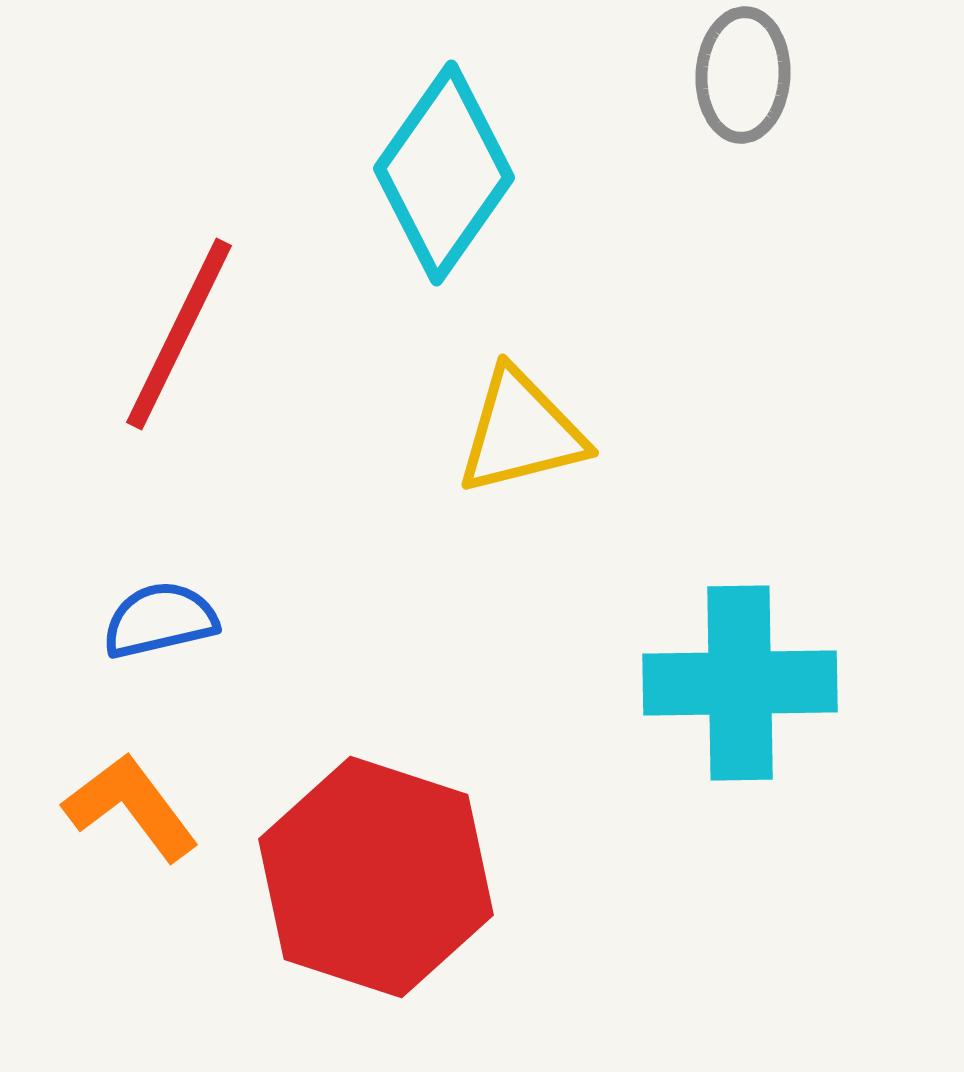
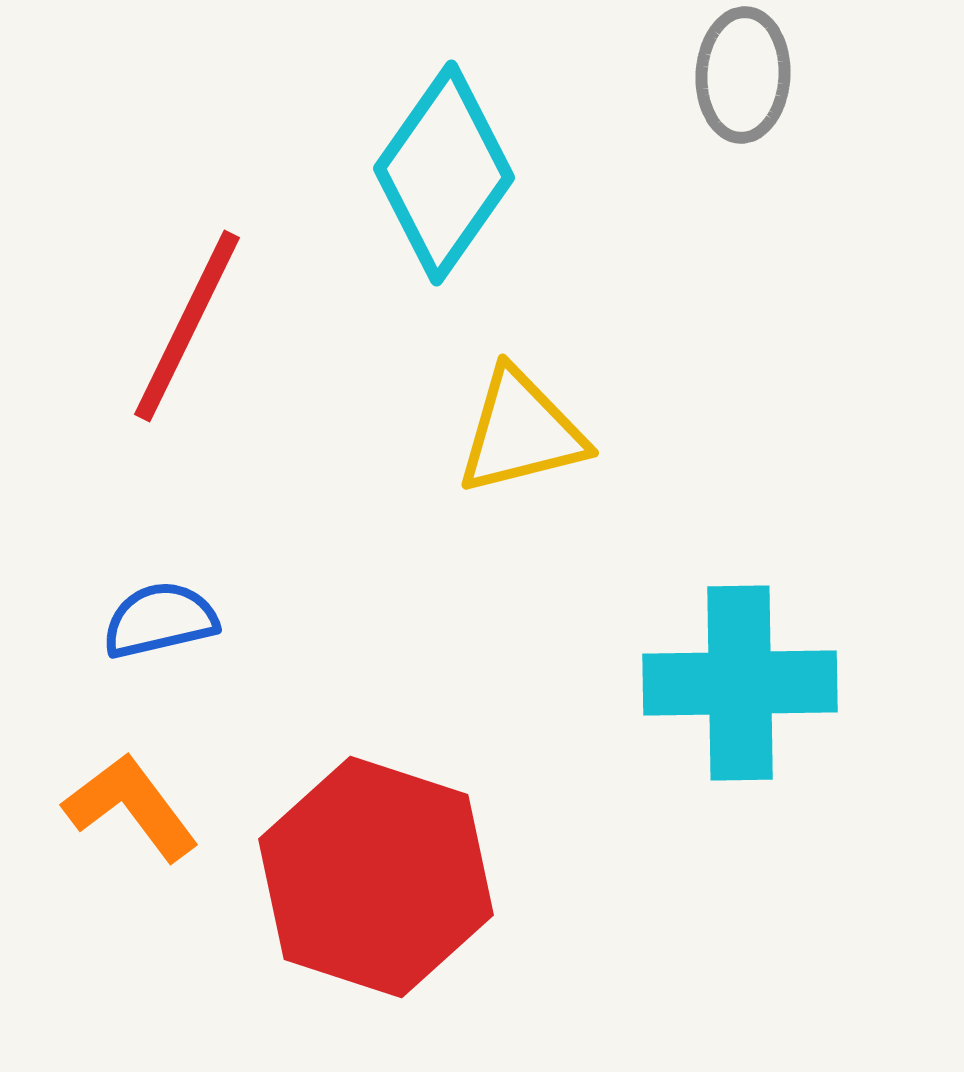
red line: moved 8 px right, 8 px up
